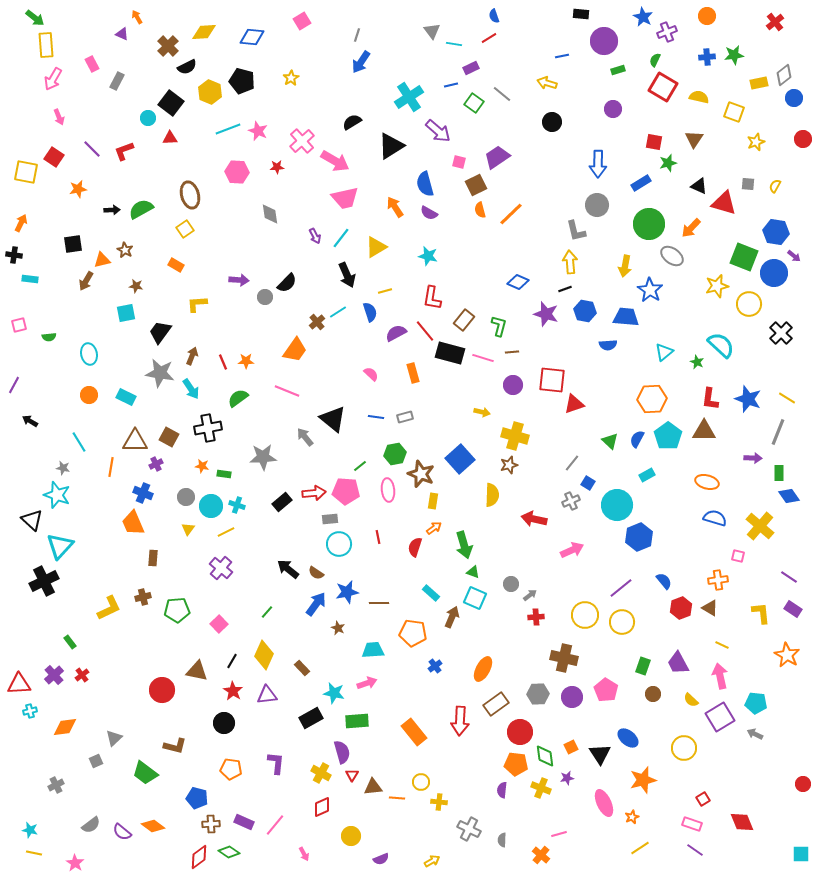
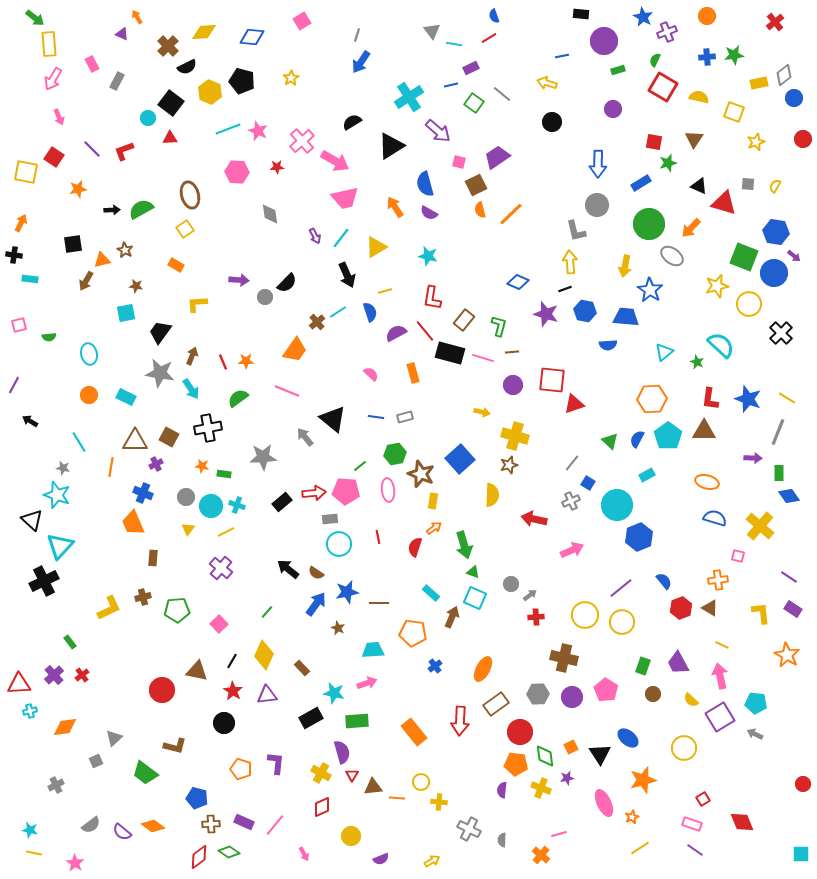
yellow rectangle at (46, 45): moved 3 px right, 1 px up
orange pentagon at (231, 769): moved 10 px right; rotated 10 degrees clockwise
